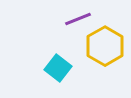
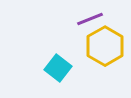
purple line: moved 12 px right
